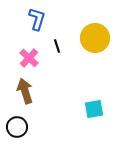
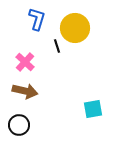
yellow circle: moved 20 px left, 10 px up
pink cross: moved 4 px left, 4 px down
brown arrow: rotated 120 degrees clockwise
cyan square: moved 1 px left
black circle: moved 2 px right, 2 px up
